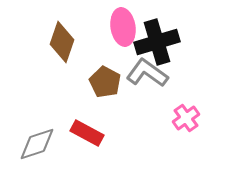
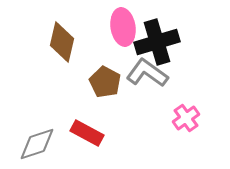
brown diamond: rotated 6 degrees counterclockwise
